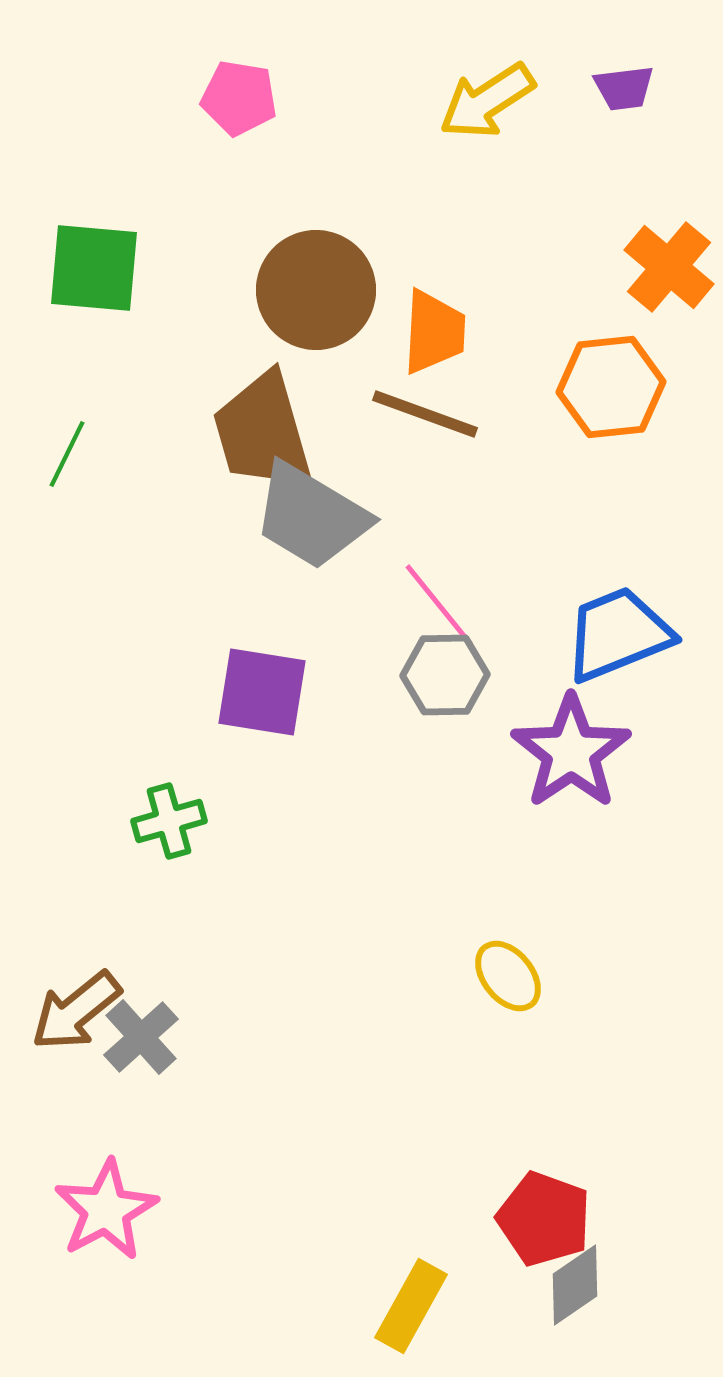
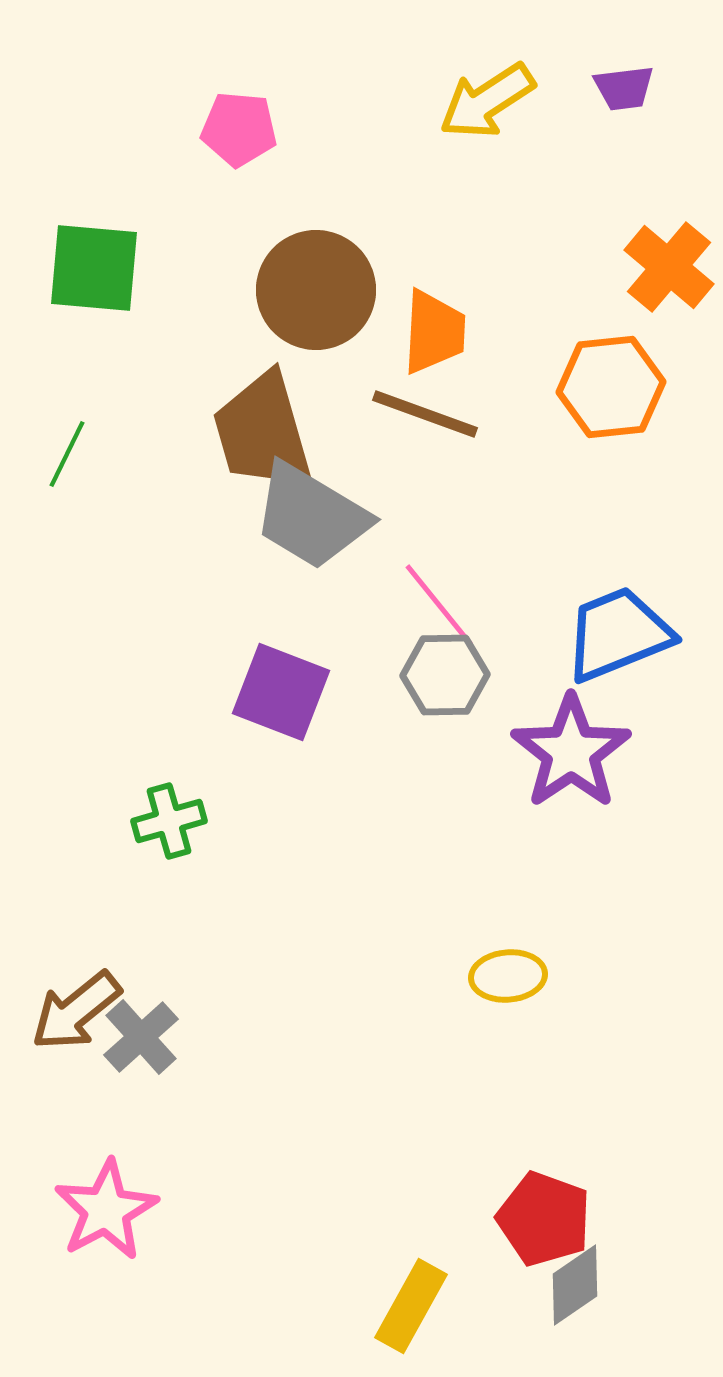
pink pentagon: moved 31 px down; rotated 4 degrees counterclockwise
purple square: moved 19 px right; rotated 12 degrees clockwise
yellow ellipse: rotated 56 degrees counterclockwise
